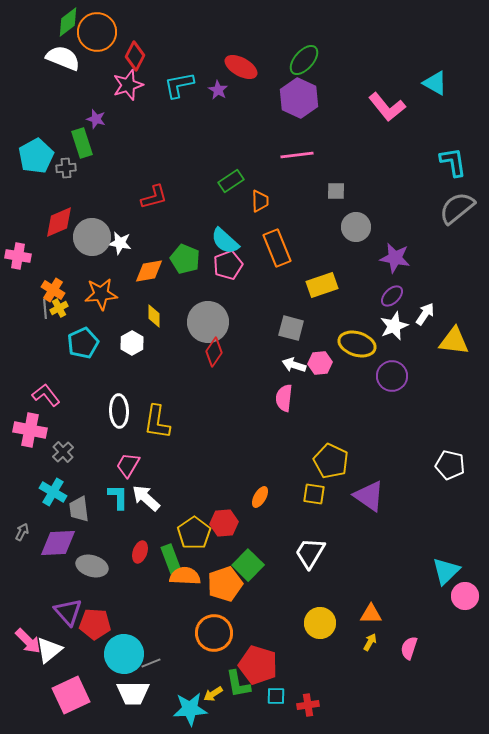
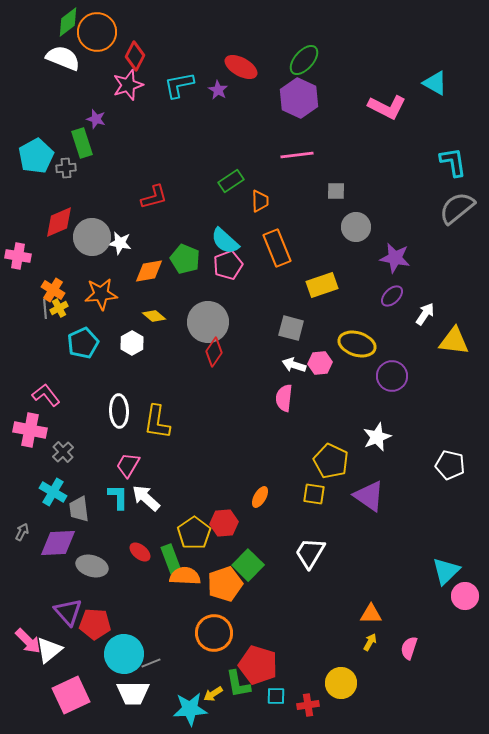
pink L-shape at (387, 107): rotated 24 degrees counterclockwise
yellow diamond at (154, 316): rotated 50 degrees counterclockwise
white star at (394, 326): moved 17 px left, 111 px down
red ellipse at (140, 552): rotated 70 degrees counterclockwise
yellow circle at (320, 623): moved 21 px right, 60 px down
